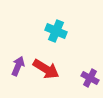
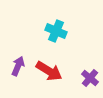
red arrow: moved 3 px right, 2 px down
purple cross: rotated 12 degrees clockwise
